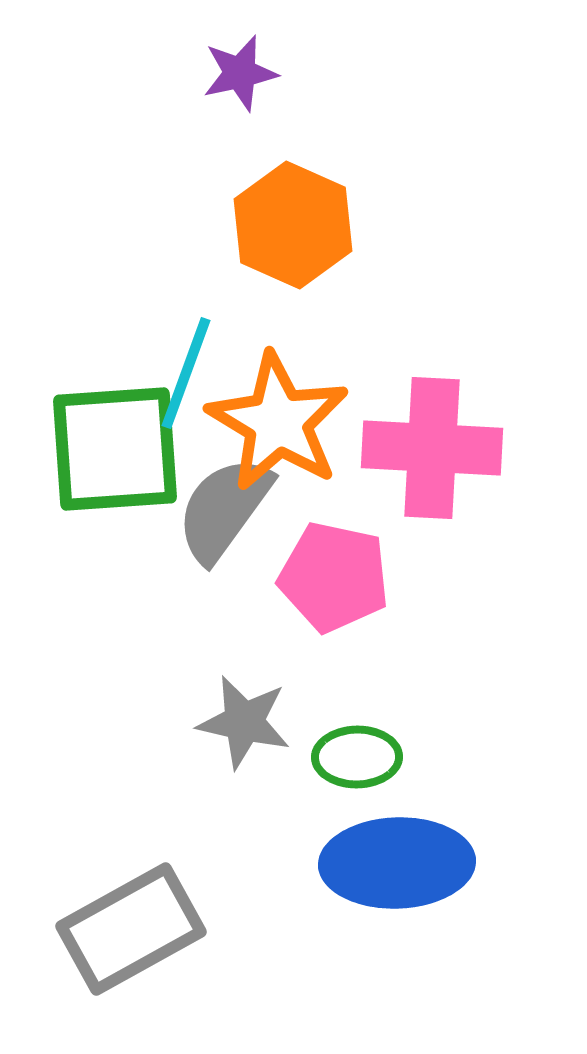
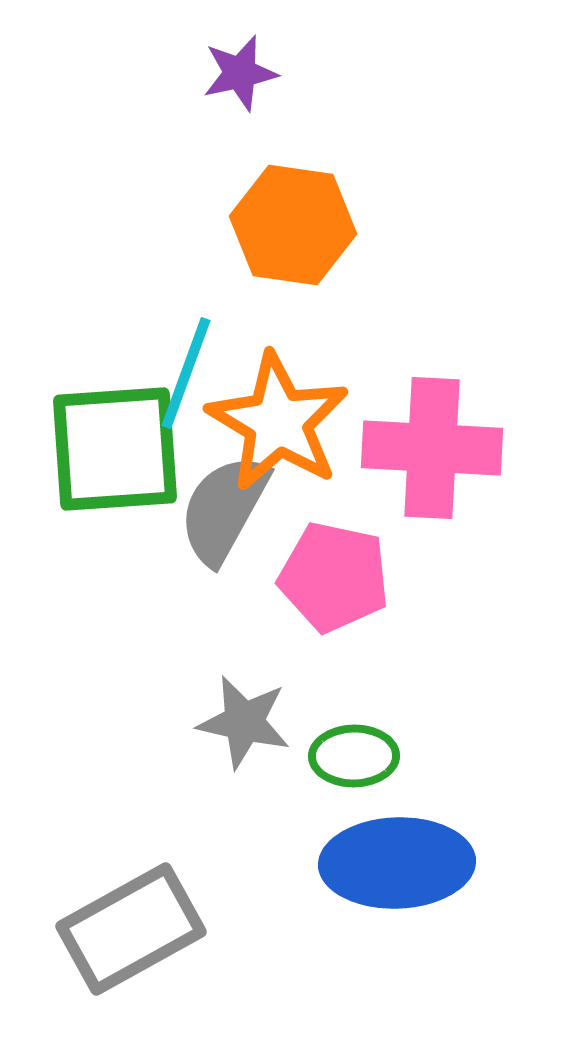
orange hexagon: rotated 16 degrees counterclockwise
gray semicircle: rotated 7 degrees counterclockwise
green ellipse: moved 3 px left, 1 px up
